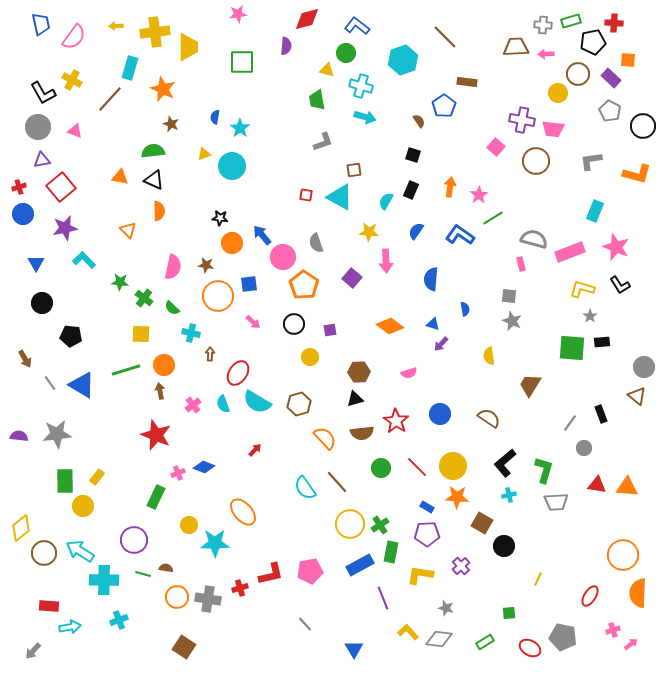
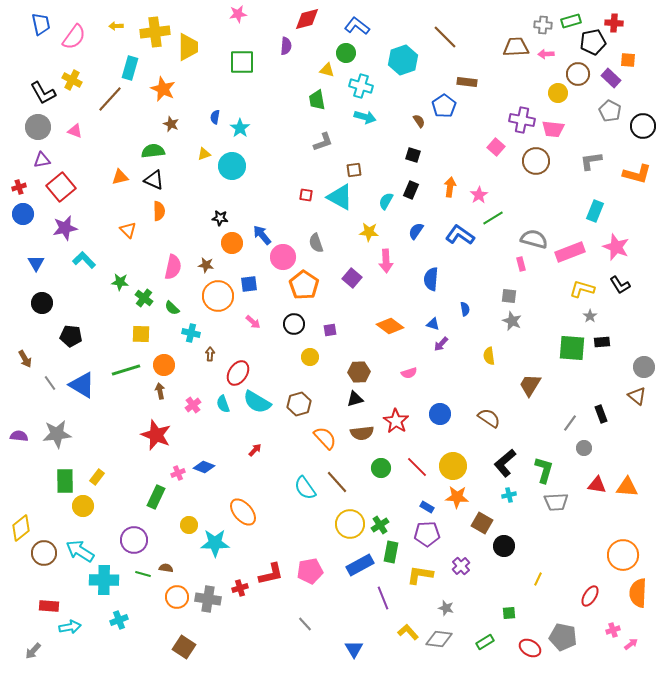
orange triangle at (120, 177): rotated 24 degrees counterclockwise
